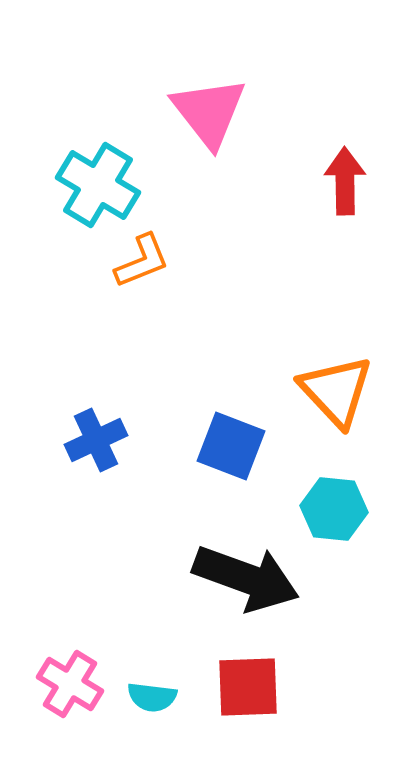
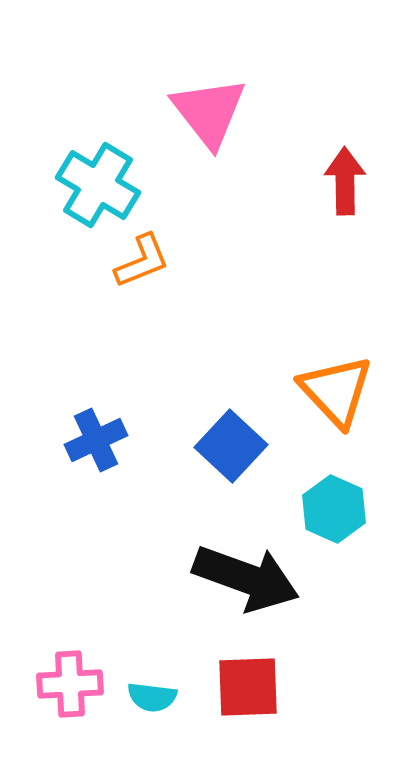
blue square: rotated 22 degrees clockwise
cyan hexagon: rotated 18 degrees clockwise
pink cross: rotated 34 degrees counterclockwise
